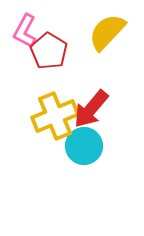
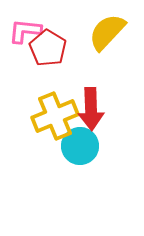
pink L-shape: rotated 68 degrees clockwise
red pentagon: moved 1 px left, 3 px up
red arrow: rotated 42 degrees counterclockwise
cyan circle: moved 4 px left
